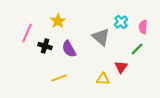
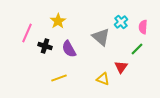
yellow triangle: rotated 16 degrees clockwise
